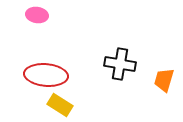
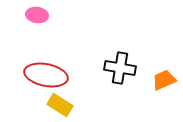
black cross: moved 4 px down
red ellipse: rotated 6 degrees clockwise
orange trapezoid: rotated 50 degrees clockwise
